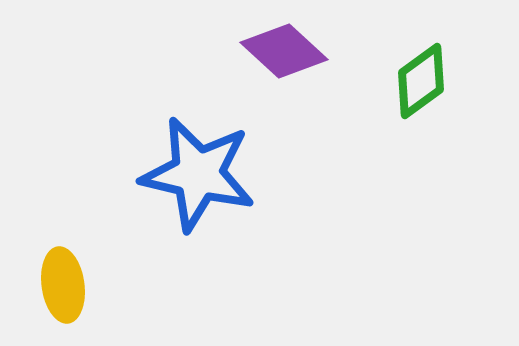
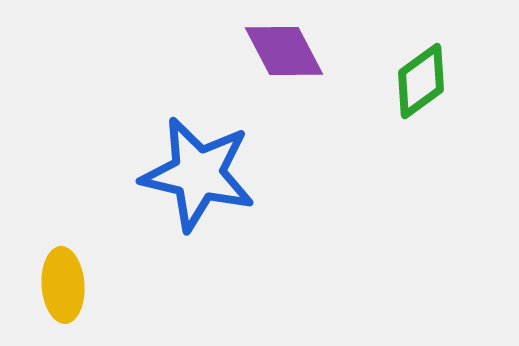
purple diamond: rotated 20 degrees clockwise
yellow ellipse: rotated 4 degrees clockwise
